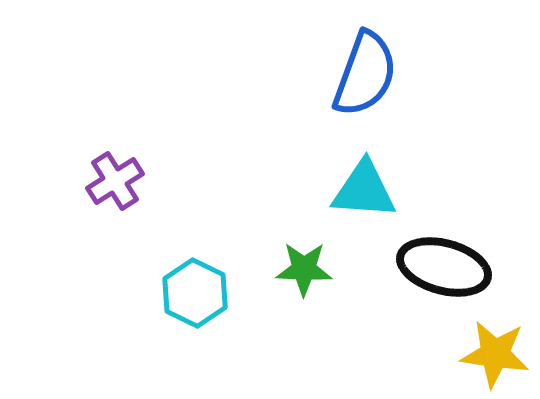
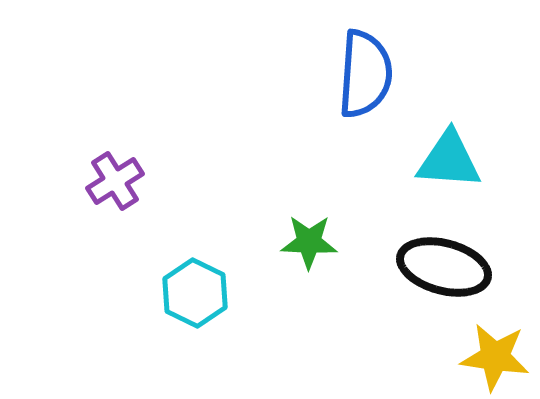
blue semicircle: rotated 16 degrees counterclockwise
cyan triangle: moved 85 px right, 30 px up
green star: moved 5 px right, 27 px up
yellow star: moved 3 px down
